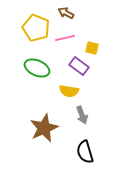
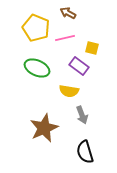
brown arrow: moved 2 px right
